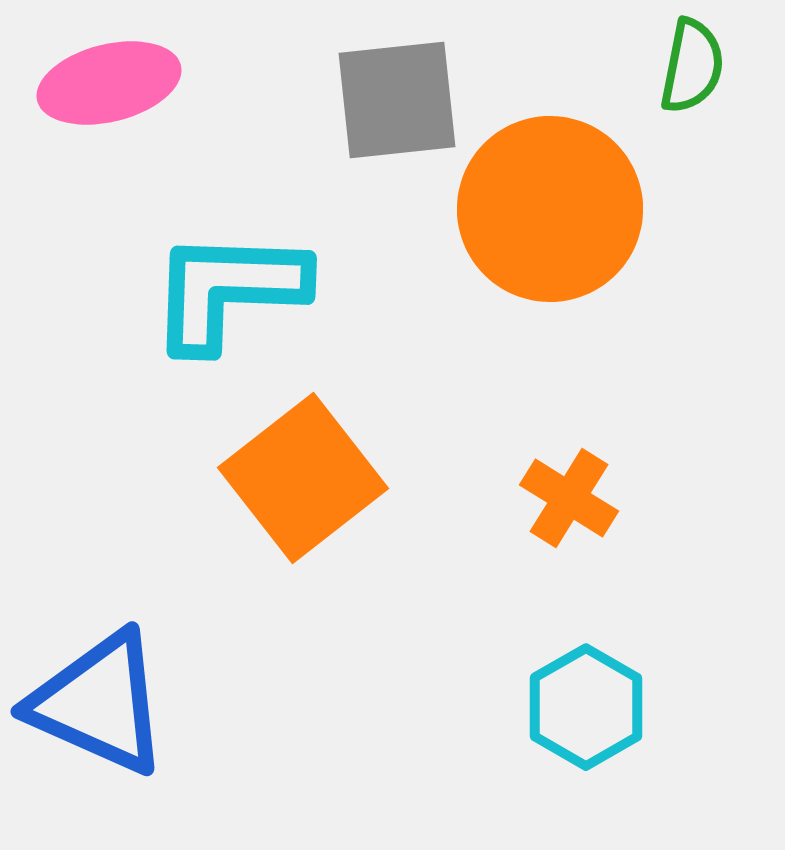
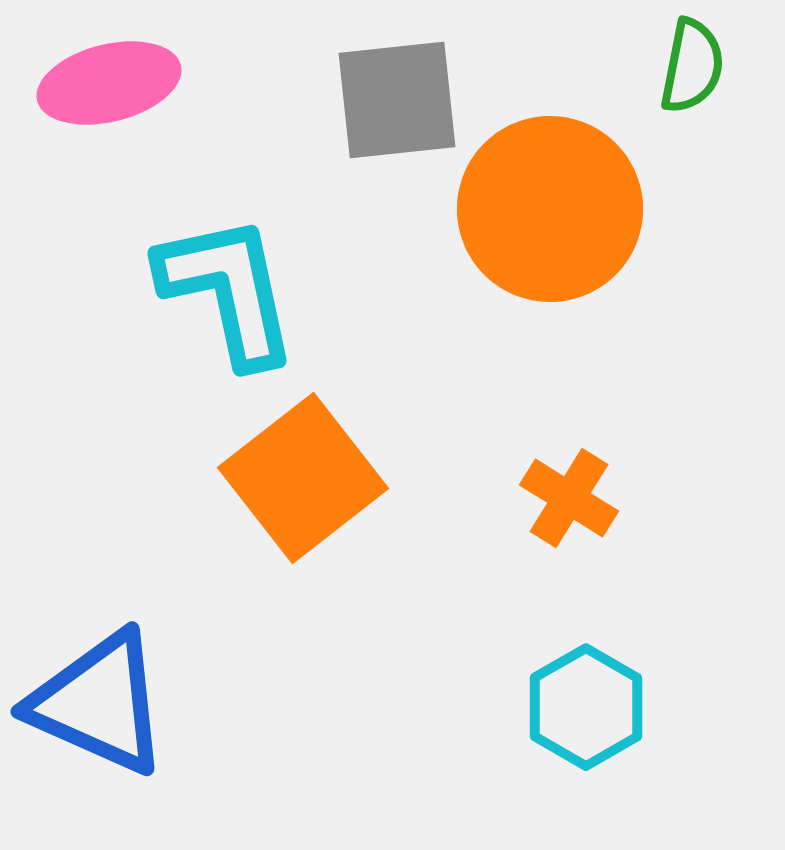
cyan L-shape: rotated 76 degrees clockwise
